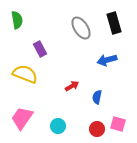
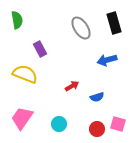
blue semicircle: rotated 120 degrees counterclockwise
cyan circle: moved 1 px right, 2 px up
